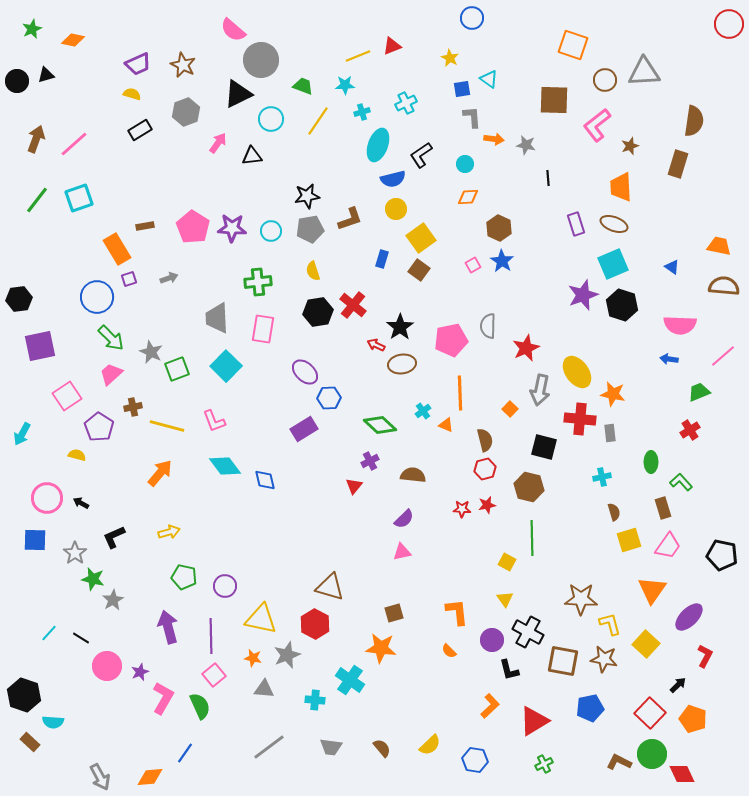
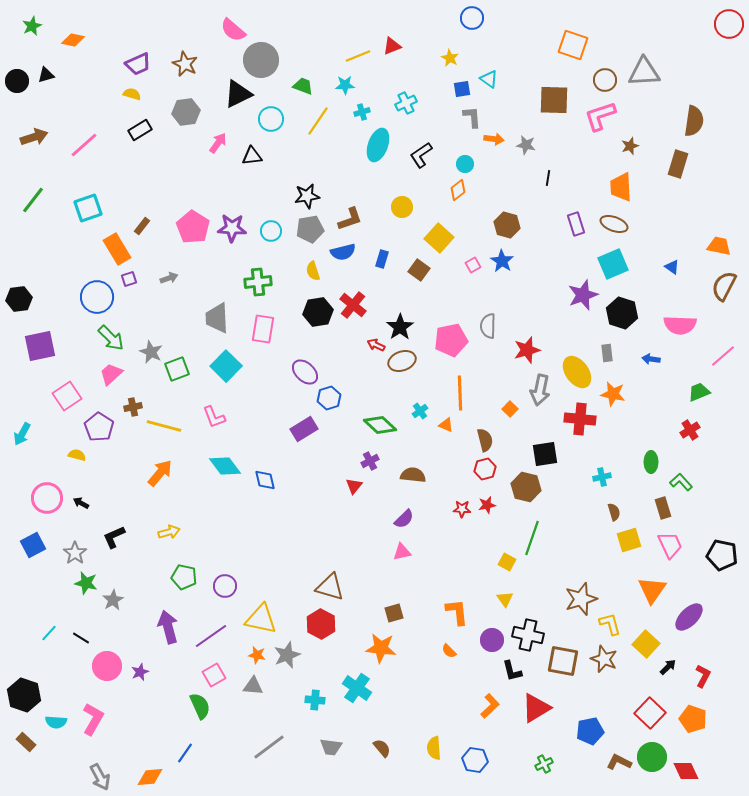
green star at (32, 29): moved 3 px up
brown star at (183, 65): moved 2 px right, 1 px up
gray hexagon at (186, 112): rotated 12 degrees clockwise
pink L-shape at (597, 125): moved 3 px right, 9 px up; rotated 20 degrees clockwise
brown arrow at (36, 139): moved 2 px left, 2 px up; rotated 52 degrees clockwise
pink line at (74, 144): moved 10 px right, 1 px down
black line at (548, 178): rotated 14 degrees clockwise
blue semicircle at (393, 179): moved 50 px left, 73 px down
orange diamond at (468, 197): moved 10 px left, 7 px up; rotated 35 degrees counterclockwise
cyan square at (79, 198): moved 9 px right, 10 px down
green line at (37, 200): moved 4 px left
yellow circle at (396, 209): moved 6 px right, 2 px up
brown rectangle at (145, 226): moved 3 px left; rotated 42 degrees counterclockwise
brown hexagon at (499, 228): moved 8 px right, 3 px up; rotated 10 degrees counterclockwise
yellow square at (421, 238): moved 18 px right; rotated 12 degrees counterclockwise
brown semicircle at (724, 286): rotated 68 degrees counterclockwise
black hexagon at (622, 305): moved 8 px down
red star at (526, 348): moved 1 px right, 2 px down; rotated 8 degrees clockwise
blue arrow at (669, 359): moved 18 px left
brown ellipse at (402, 364): moved 3 px up; rotated 12 degrees counterclockwise
blue hexagon at (329, 398): rotated 15 degrees counterclockwise
cyan cross at (423, 411): moved 3 px left
pink L-shape at (214, 421): moved 4 px up
yellow line at (167, 426): moved 3 px left
gray rectangle at (610, 433): moved 3 px left, 80 px up
black square at (544, 447): moved 1 px right, 7 px down; rotated 24 degrees counterclockwise
brown hexagon at (529, 487): moved 3 px left
green line at (532, 538): rotated 20 degrees clockwise
blue square at (35, 540): moved 2 px left, 5 px down; rotated 30 degrees counterclockwise
pink trapezoid at (668, 546): moved 2 px right, 1 px up; rotated 60 degrees counterclockwise
green star at (93, 579): moved 7 px left, 4 px down
brown star at (581, 599): rotated 20 degrees counterclockwise
red hexagon at (315, 624): moved 6 px right
black cross at (528, 632): moved 3 px down; rotated 16 degrees counterclockwise
purple line at (211, 636): rotated 56 degrees clockwise
red L-shape at (705, 656): moved 2 px left, 20 px down
orange star at (253, 658): moved 4 px right, 3 px up
brown star at (604, 659): rotated 12 degrees clockwise
black L-shape at (509, 670): moved 3 px right, 1 px down
pink square at (214, 675): rotated 10 degrees clockwise
cyan cross at (350, 680): moved 7 px right, 8 px down
black arrow at (678, 685): moved 10 px left, 18 px up
gray triangle at (264, 689): moved 11 px left, 3 px up
pink L-shape at (163, 698): moved 70 px left, 21 px down
blue pentagon at (590, 708): moved 23 px down
red triangle at (534, 721): moved 2 px right, 13 px up
cyan semicircle at (53, 722): moved 3 px right
brown rectangle at (30, 742): moved 4 px left
yellow semicircle at (430, 745): moved 4 px right, 3 px down; rotated 130 degrees clockwise
green circle at (652, 754): moved 3 px down
red diamond at (682, 774): moved 4 px right, 3 px up
